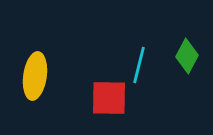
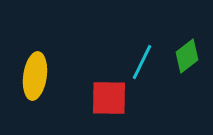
green diamond: rotated 24 degrees clockwise
cyan line: moved 3 px right, 3 px up; rotated 12 degrees clockwise
